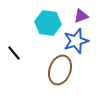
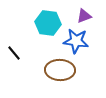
purple triangle: moved 3 px right
blue star: rotated 25 degrees clockwise
brown ellipse: rotated 72 degrees clockwise
